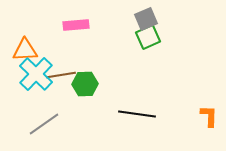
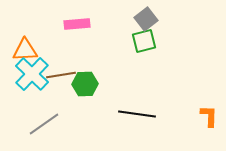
gray square: rotated 15 degrees counterclockwise
pink rectangle: moved 1 px right, 1 px up
green square: moved 4 px left, 4 px down; rotated 10 degrees clockwise
cyan cross: moved 4 px left
